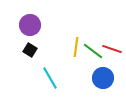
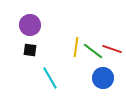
black square: rotated 24 degrees counterclockwise
